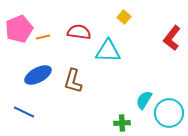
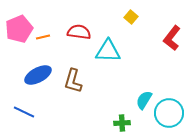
yellow square: moved 7 px right
